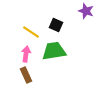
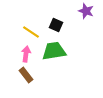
brown rectangle: rotated 14 degrees counterclockwise
